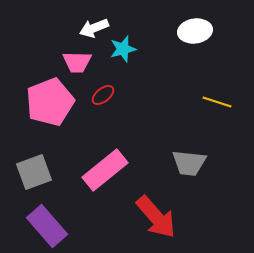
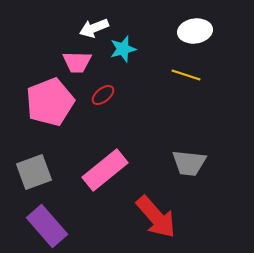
yellow line: moved 31 px left, 27 px up
